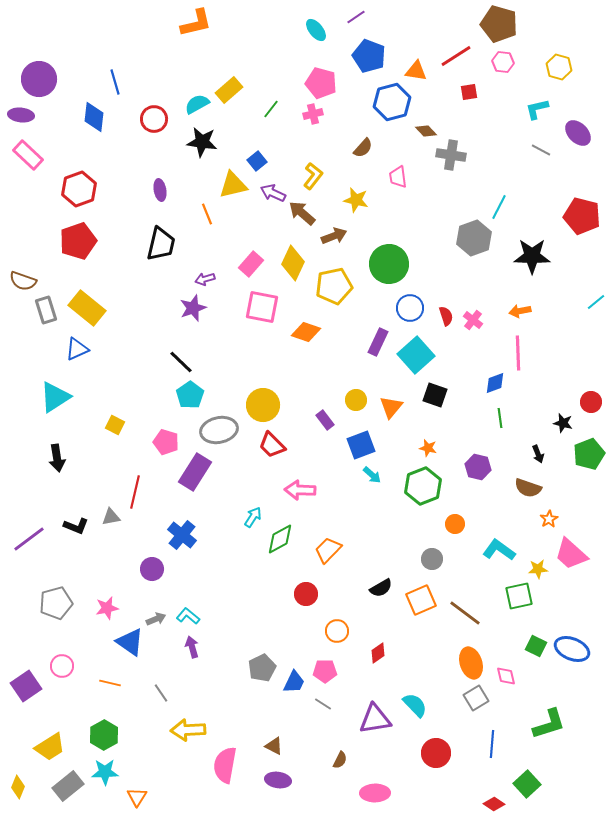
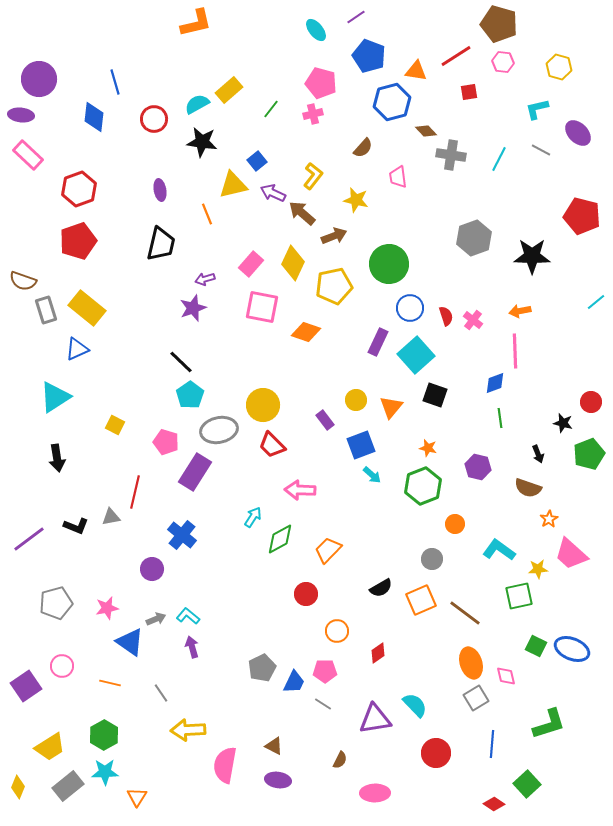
cyan line at (499, 207): moved 48 px up
pink line at (518, 353): moved 3 px left, 2 px up
